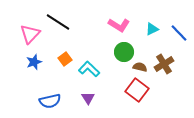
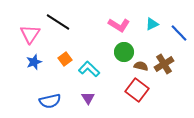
cyan triangle: moved 5 px up
pink triangle: rotated 10 degrees counterclockwise
brown semicircle: moved 1 px right, 1 px up
